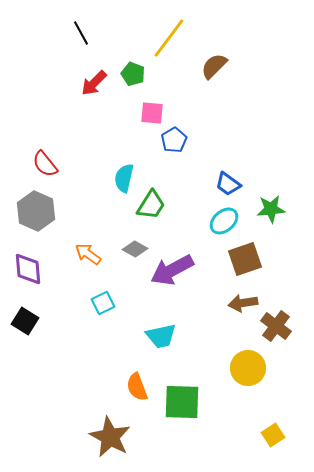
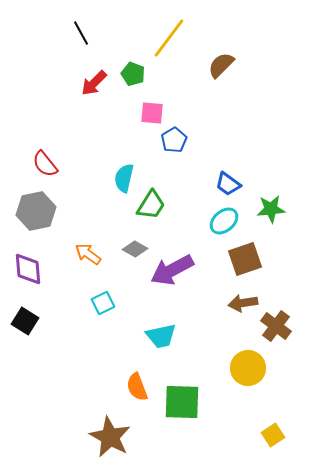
brown semicircle: moved 7 px right, 1 px up
gray hexagon: rotated 24 degrees clockwise
